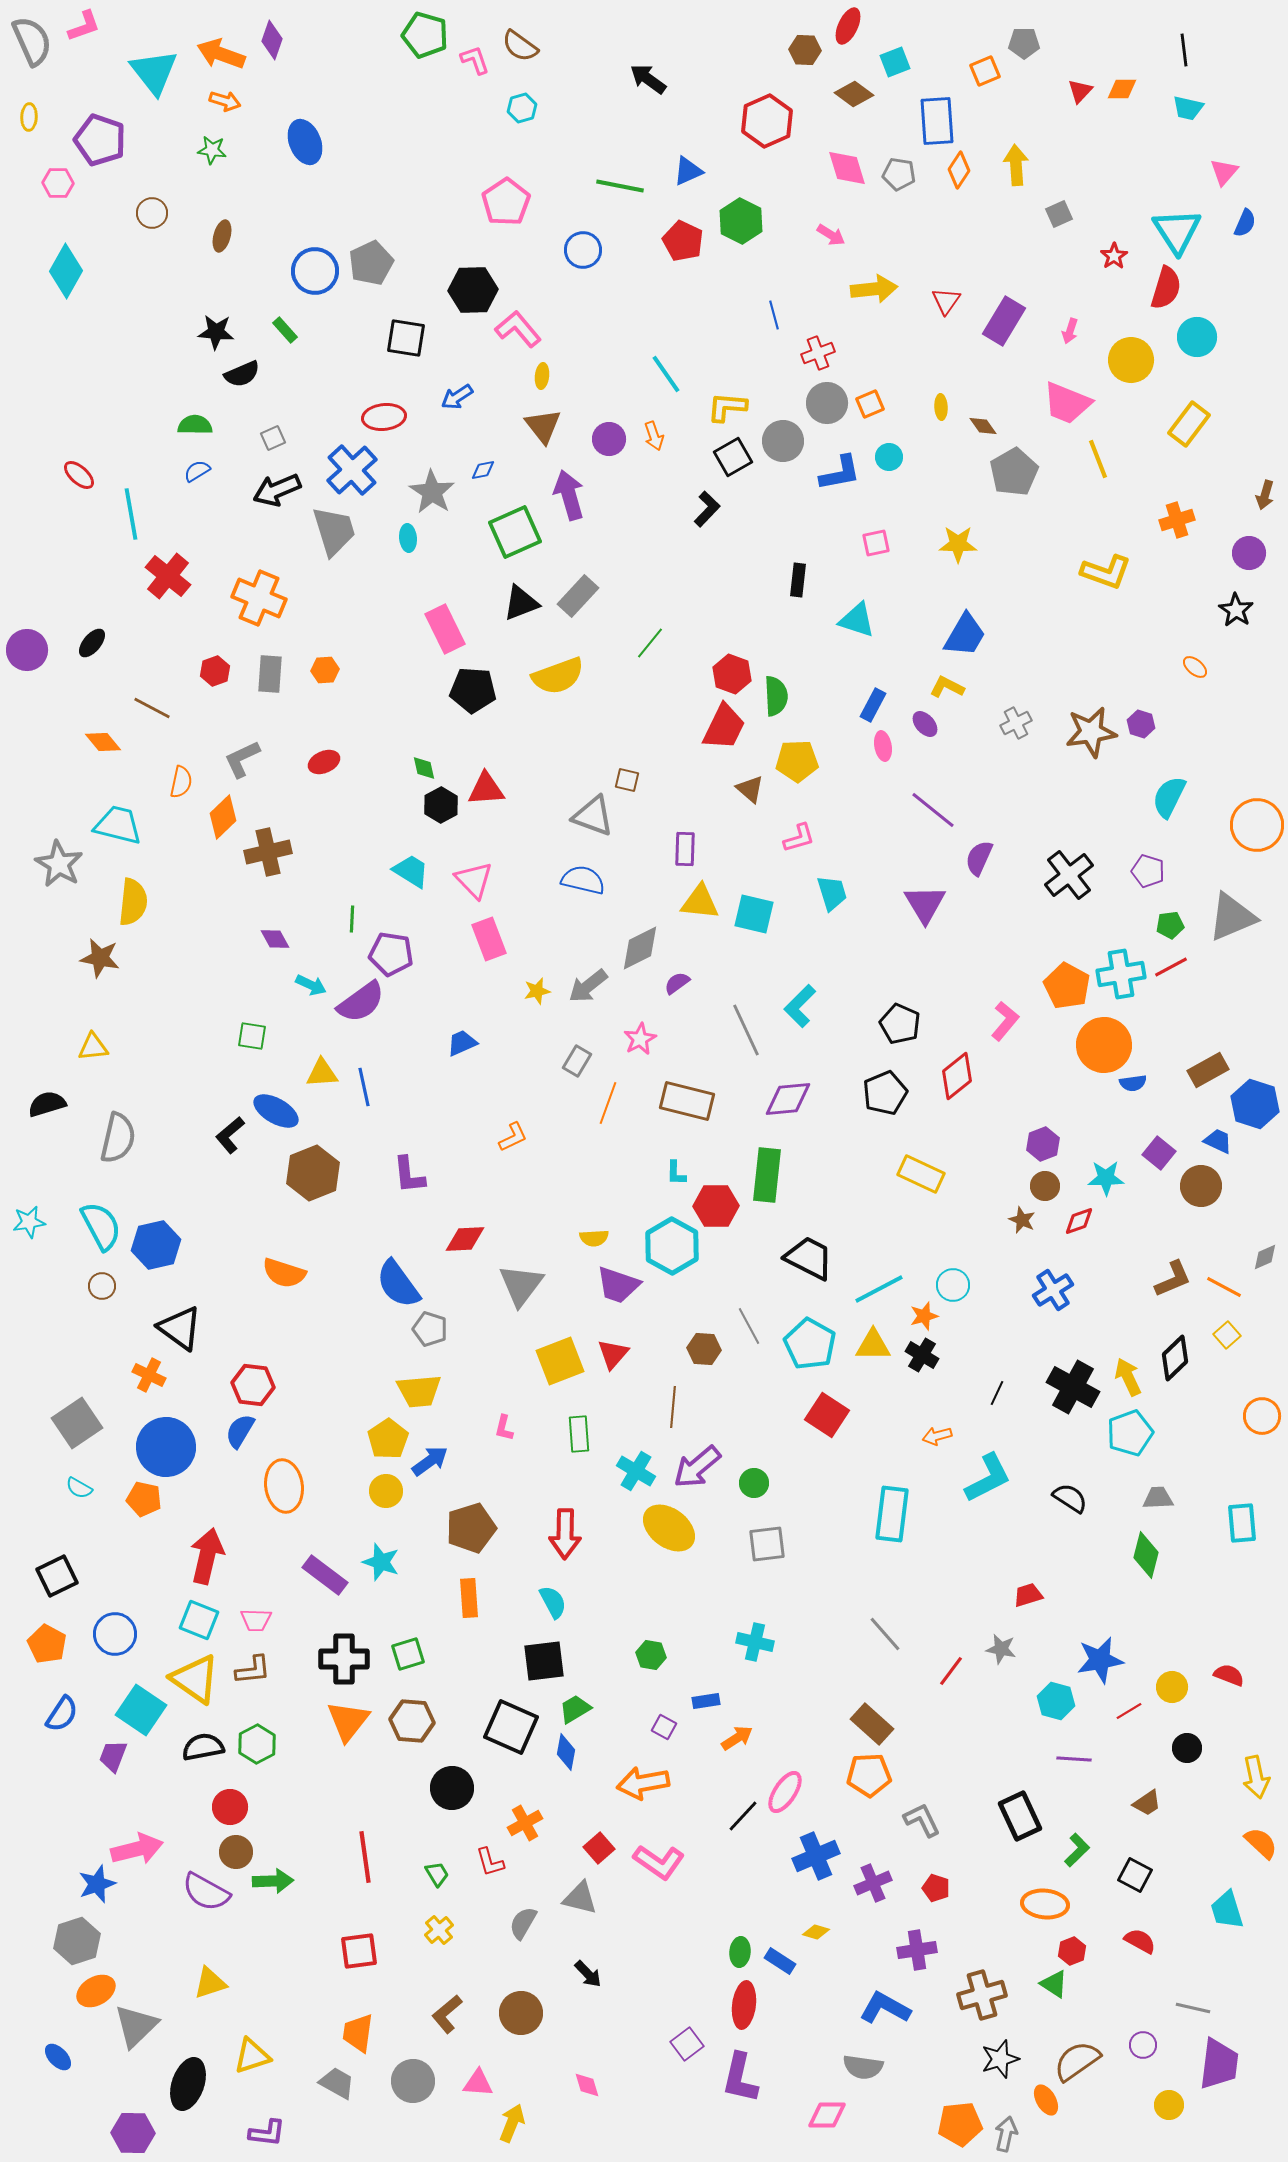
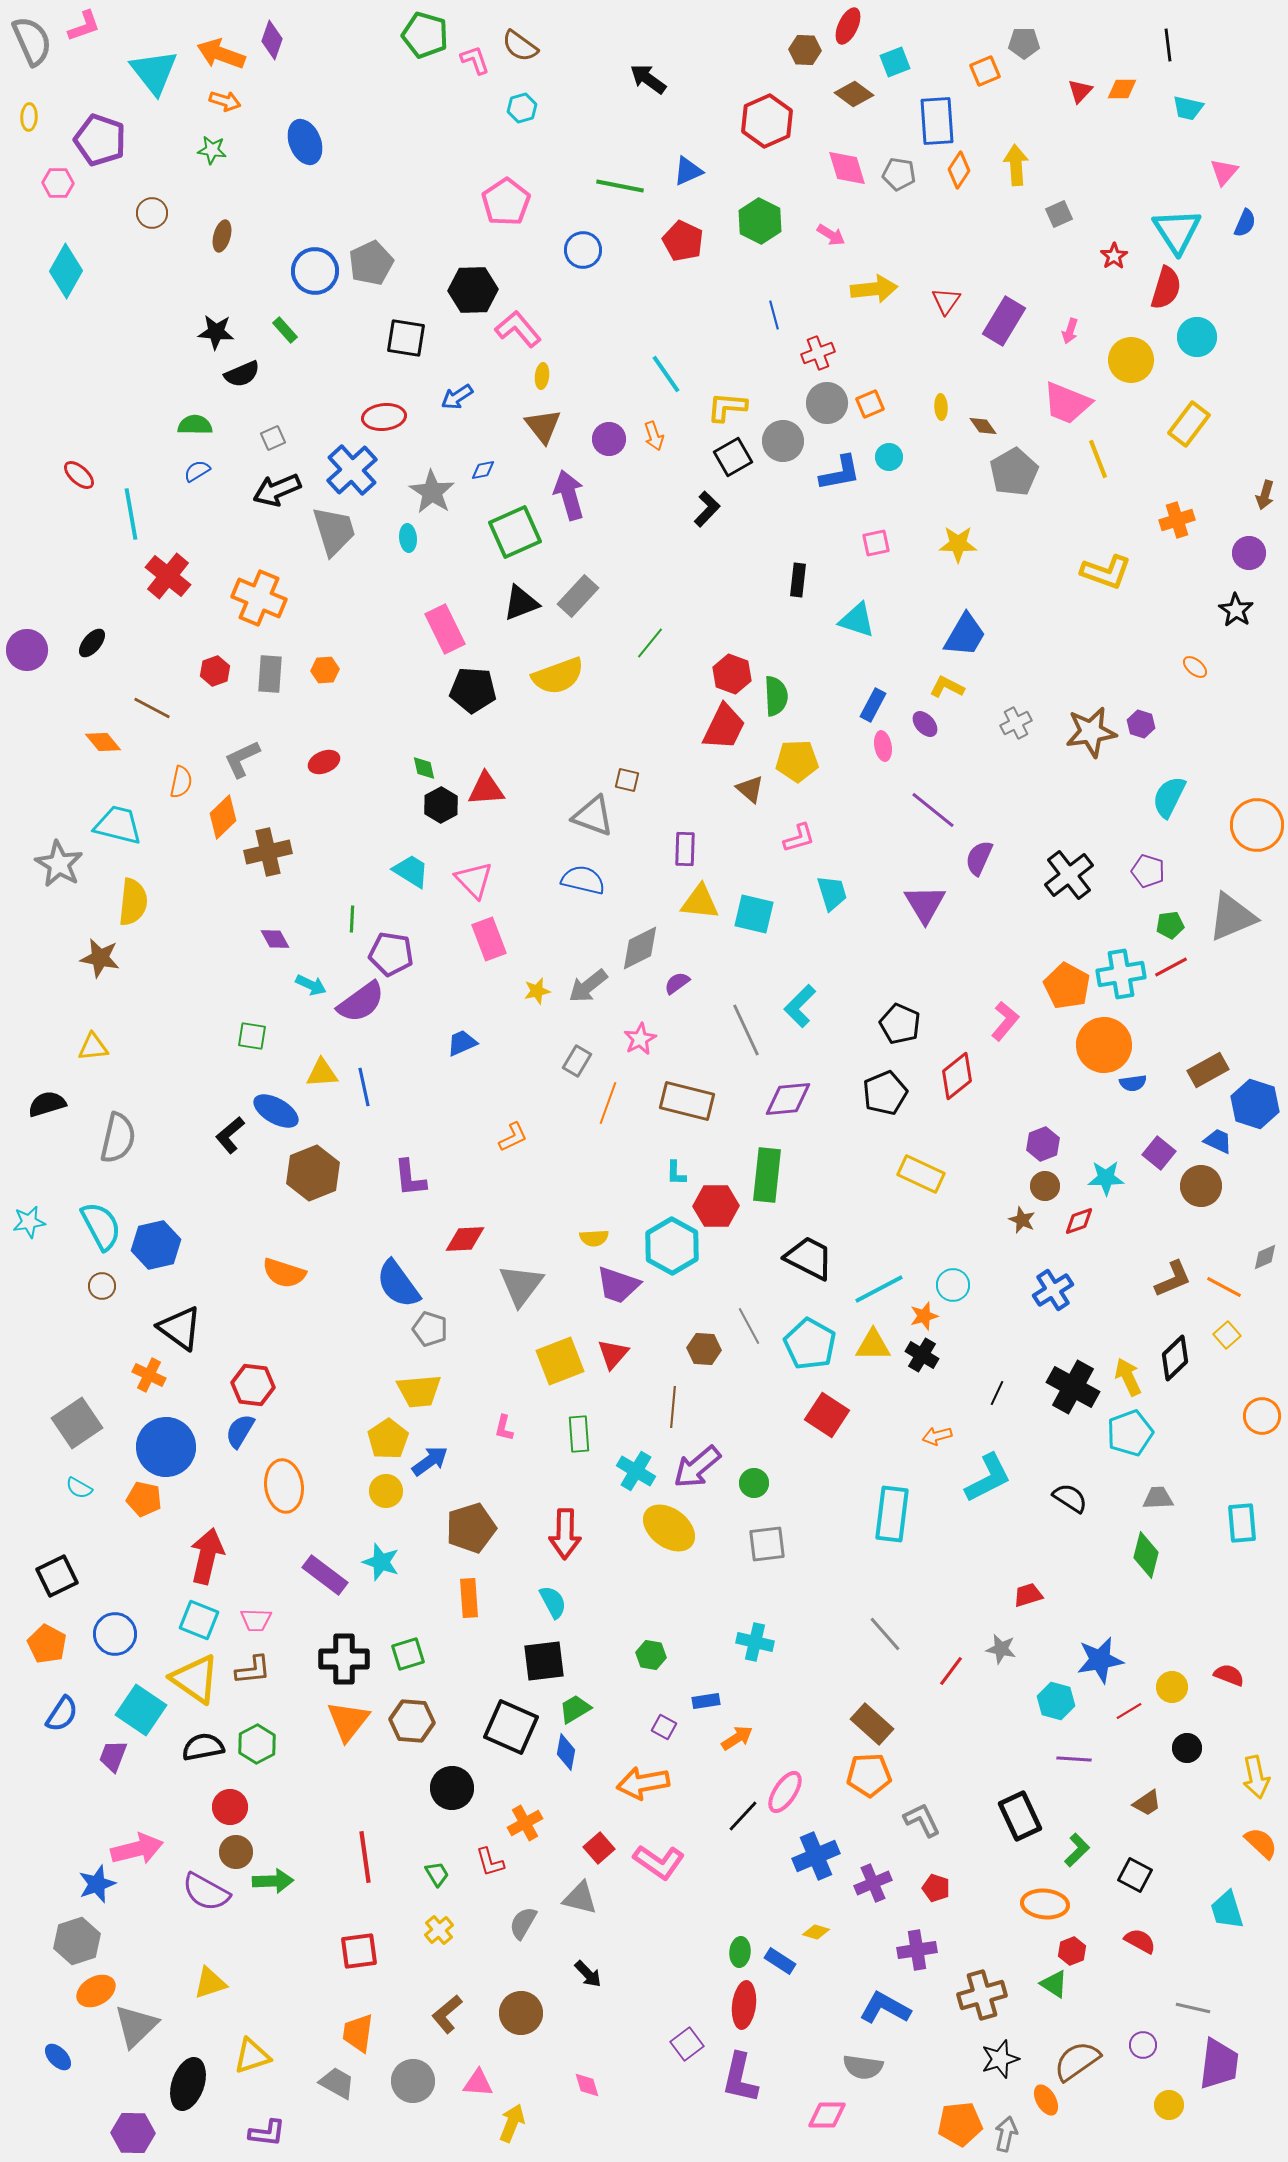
black line at (1184, 50): moved 16 px left, 5 px up
green hexagon at (741, 221): moved 19 px right
purple L-shape at (409, 1175): moved 1 px right, 3 px down
